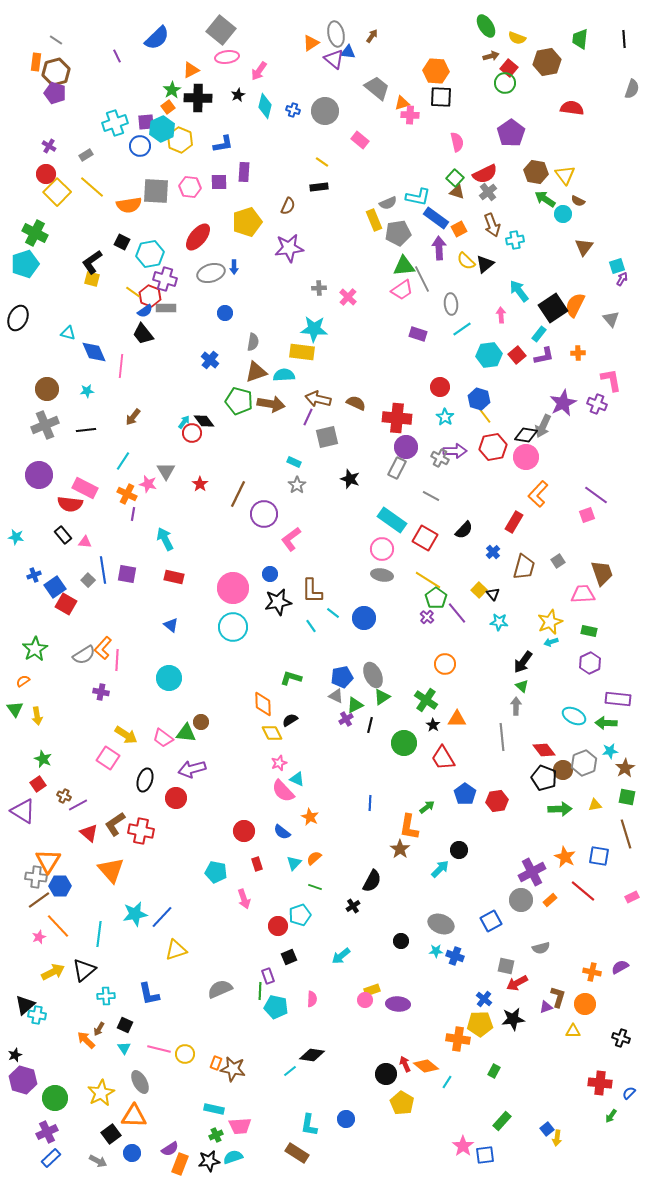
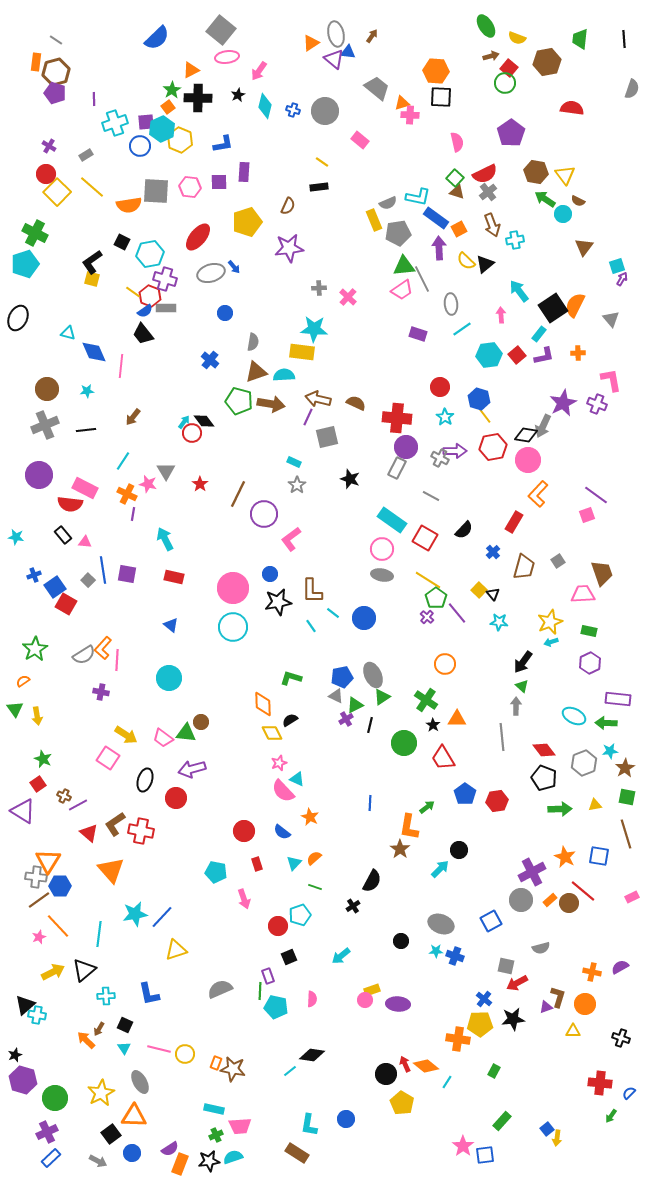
purple line at (117, 56): moved 23 px left, 43 px down; rotated 24 degrees clockwise
blue arrow at (234, 267): rotated 40 degrees counterclockwise
pink circle at (526, 457): moved 2 px right, 3 px down
brown circle at (563, 770): moved 6 px right, 133 px down
